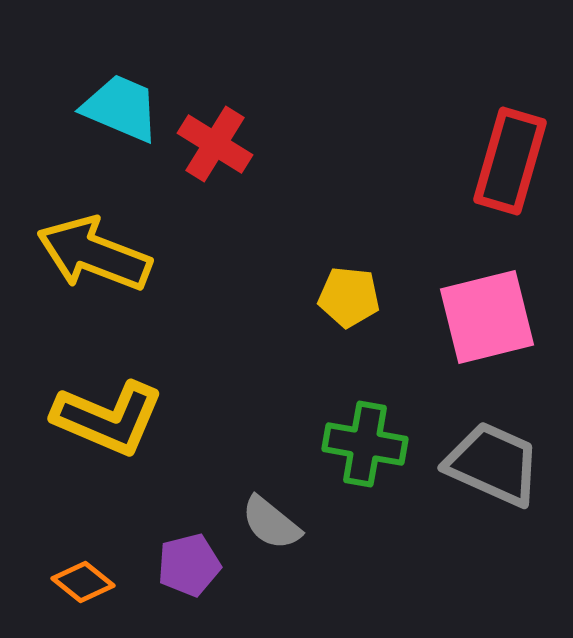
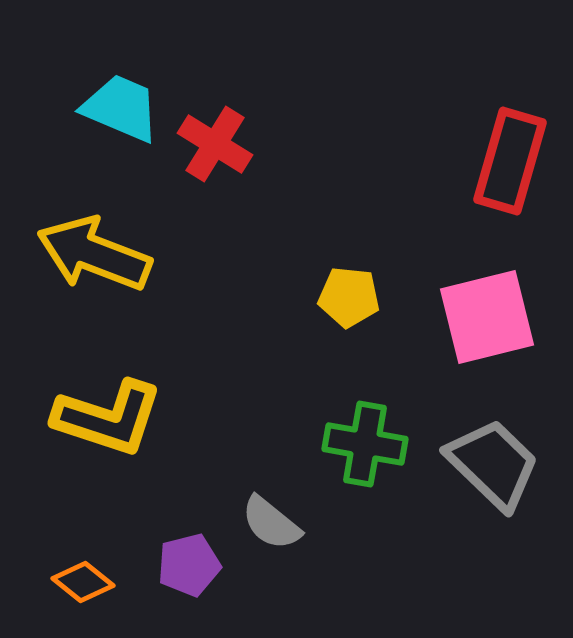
yellow L-shape: rotated 5 degrees counterclockwise
gray trapezoid: rotated 20 degrees clockwise
